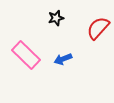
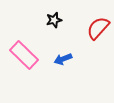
black star: moved 2 px left, 2 px down
pink rectangle: moved 2 px left
